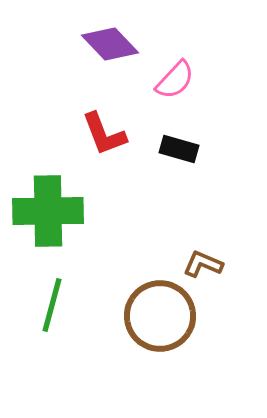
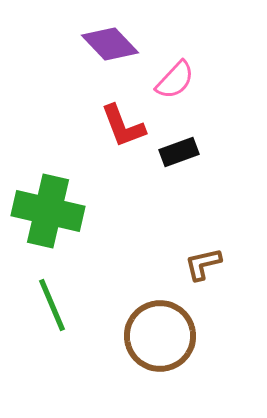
red L-shape: moved 19 px right, 8 px up
black rectangle: moved 3 px down; rotated 36 degrees counterclockwise
green cross: rotated 14 degrees clockwise
brown L-shape: rotated 36 degrees counterclockwise
green line: rotated 38 degrees counterclockwise
brown circle: moved 20 px down
